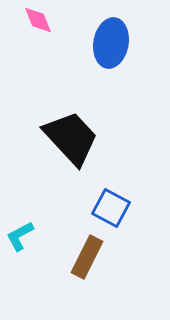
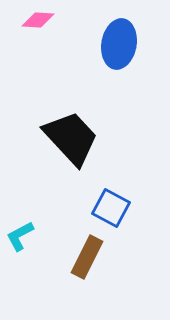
pink diamond: rotated 64 degrees counterclockwise
blue ellipse: moved 8 px right, 1 px down
